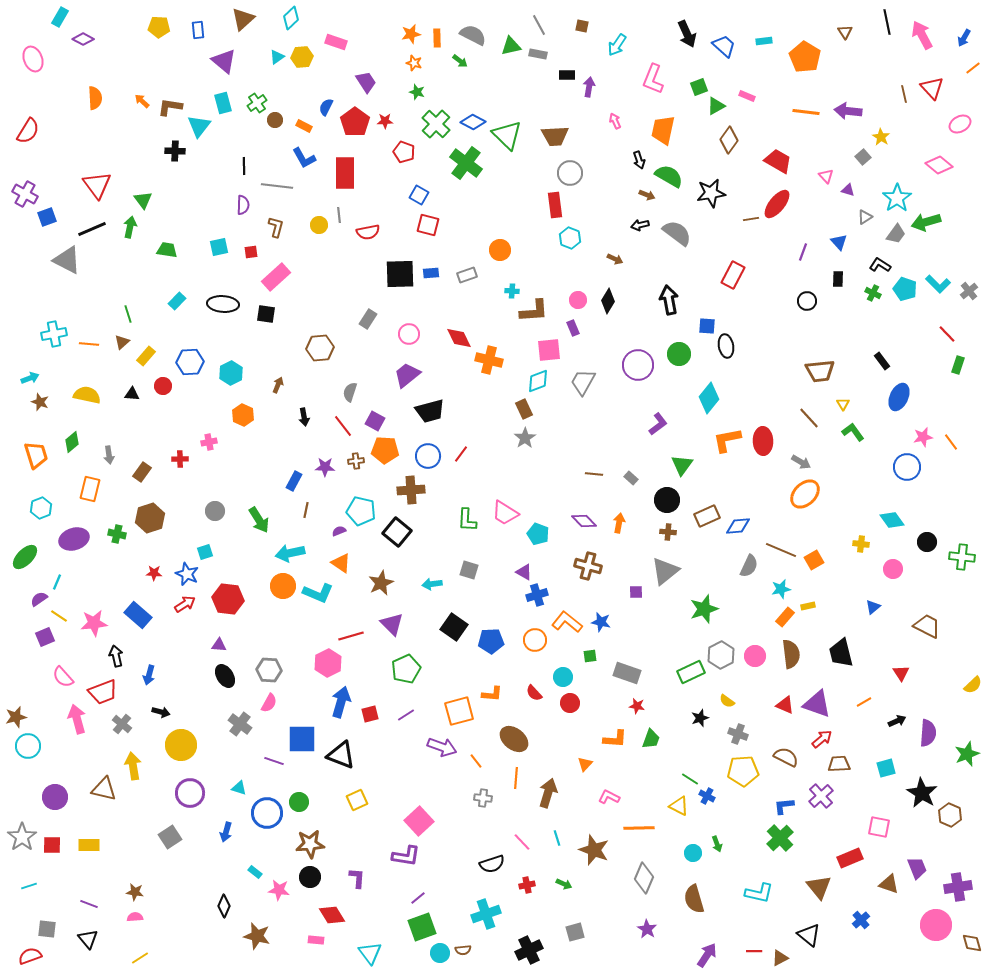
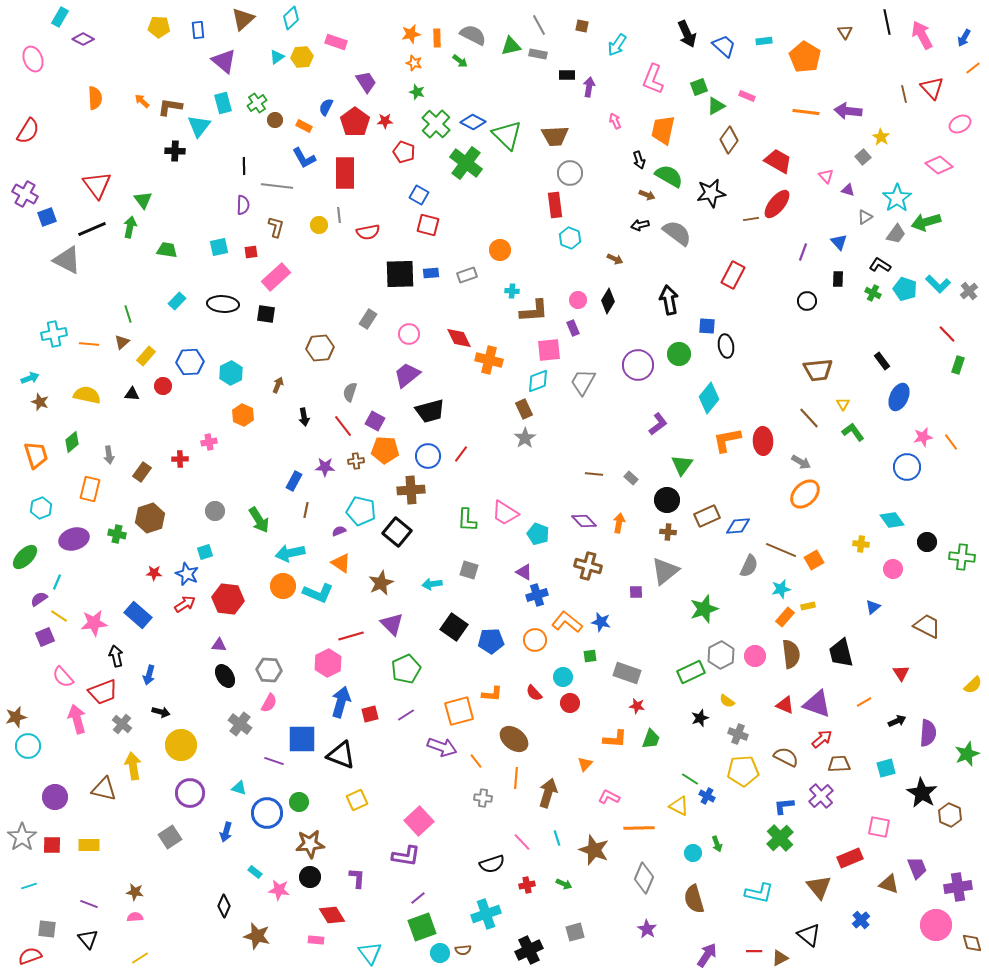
brown trapezoid at (820, 371): moved 2 px left, 1 px up
